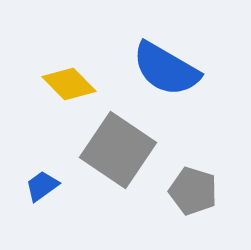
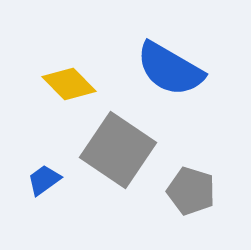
blue semicircle: moved 4 px right
blue trapezoid: moved 2 px right, 6 px up
gray pentagon: moved 2 px left
